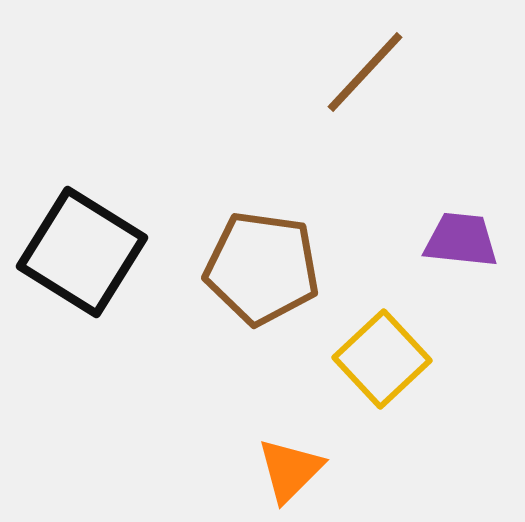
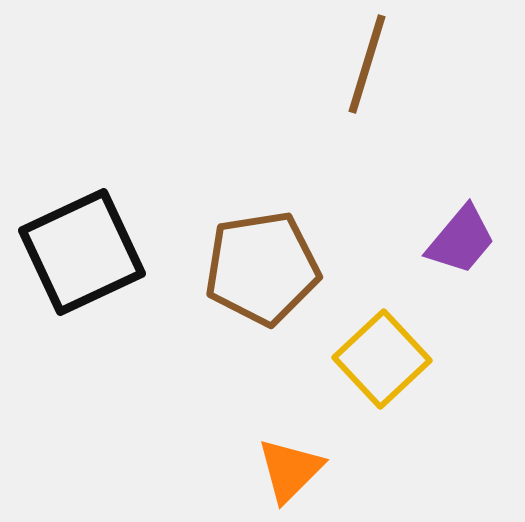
brown line: moved 2 px right, 8 px up; rotated 26 degrees counterclockwise
purple trapezoid: rotated 124 degrees clockwise
black square: rotated 33 degrees clockwise
brown pentagon: rotated 17 degrees counterclockwise
